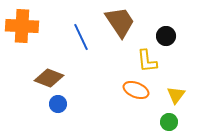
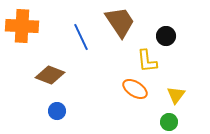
brown diamond: moved 1 px right, 3 px up
orange ellipse: moved 1 px left, 1 px up; rotated 10 degrees clockwise
blue circle: moved 1 px left, 7 px down
